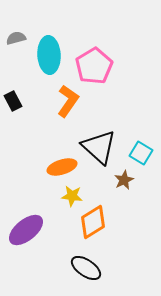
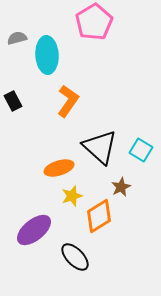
gray semicircle: moved 1 px right
cyan ellipse: moved 2 px left
pink pentagon: moved 44 px up
black triangle: moved 1 px right
cyan square: moved 3 px up
orange ellipse: moved 3 px left, 1 px down
brown star: moved 3 px left, 7 px down
yellow star: rotated 25 degrees counterclockwise
orange diamond: moved 6 px right, 6 px up
purple ellipse: moved 8 px right
black ellipse: moved 11 px left, 11 px up; rotated 12 degrees clockwise
